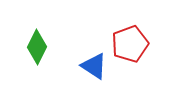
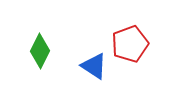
green diamond: moved 3 px right, 4 px down
